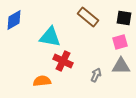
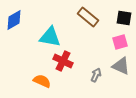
gray triangle: rotated 24 degrees clockwise
orange semicircle: rotated 30 degrees clockwise
